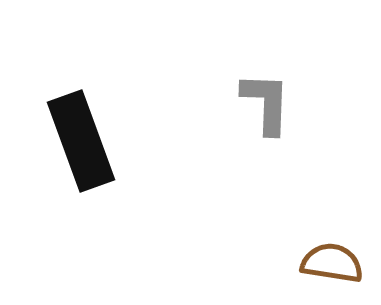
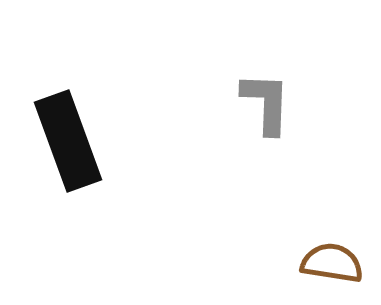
black rectangle: moved 13 px left
